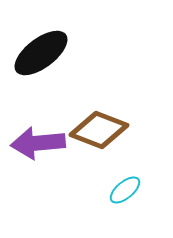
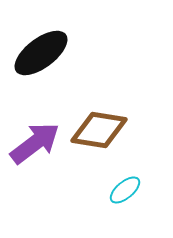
brown diamond: rotated 12 degrees counterclockwise
purple arrow: moved 3 px left; rotated 148 degrees clockwise
